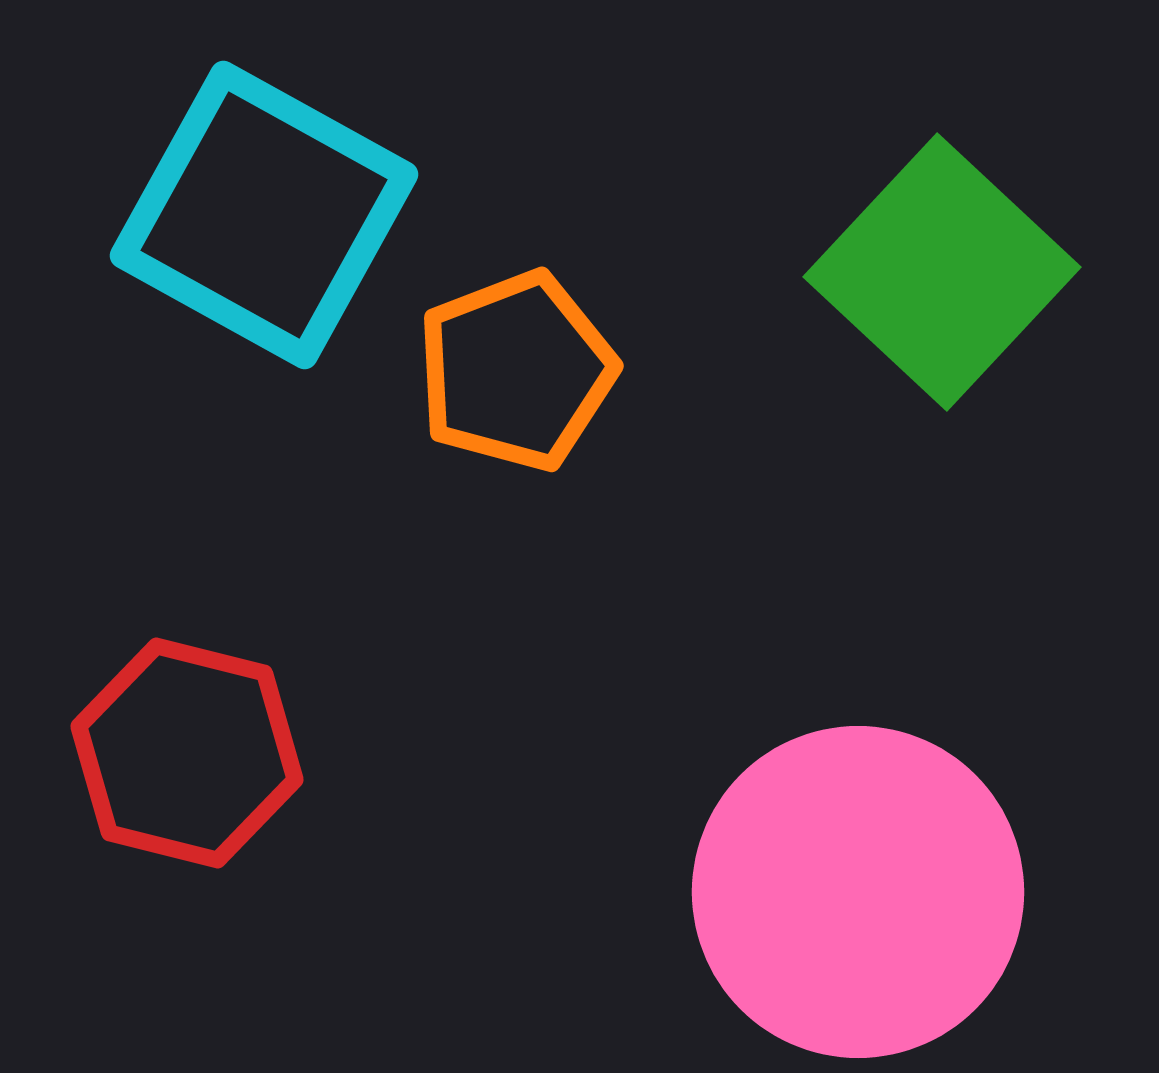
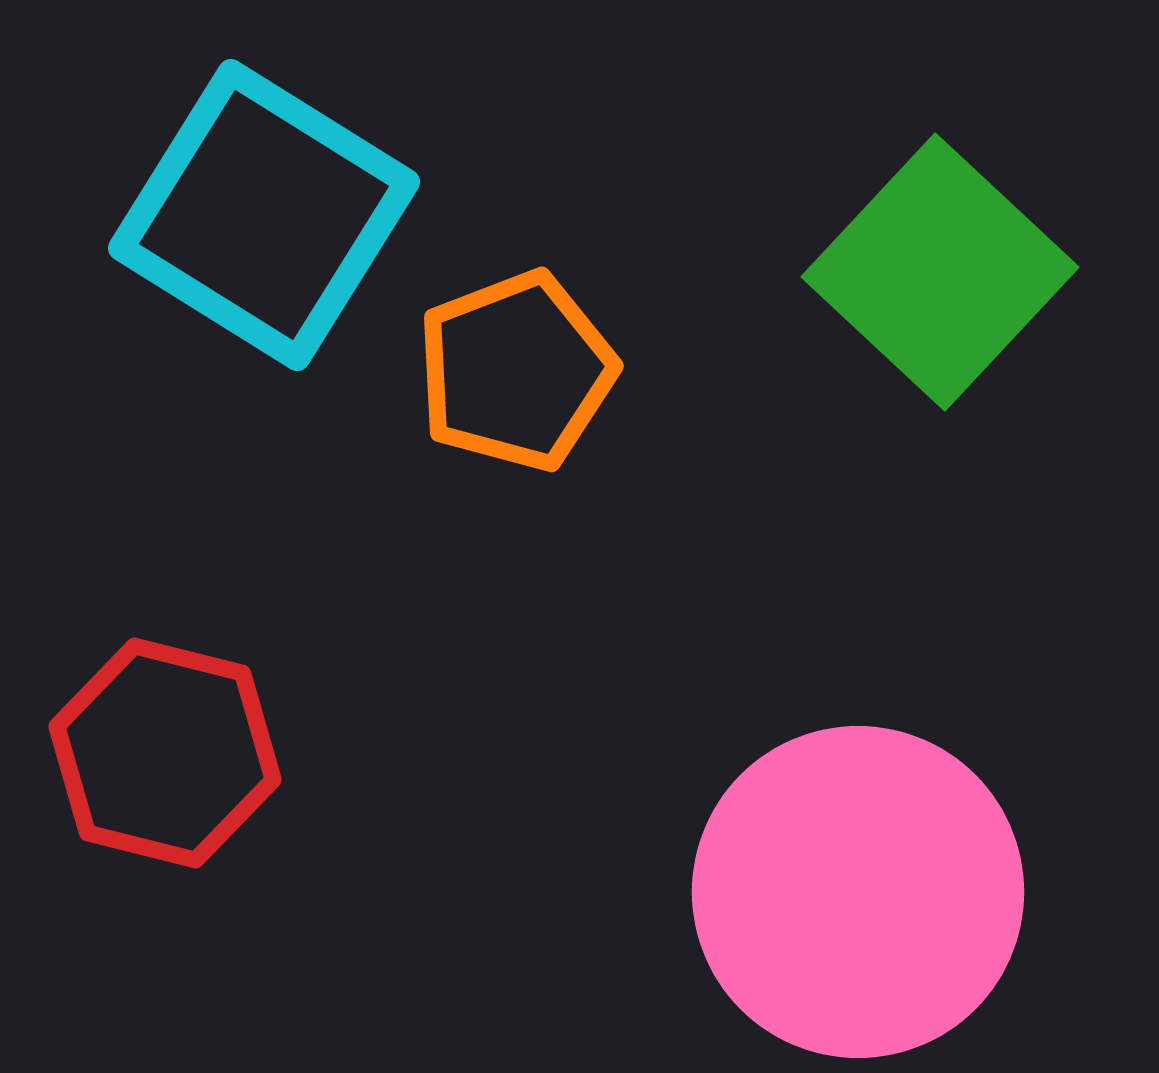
cyan square: rotated 3 degrees clockwise
green square: moved 2 px left
red hexagon: moved 22 px left
